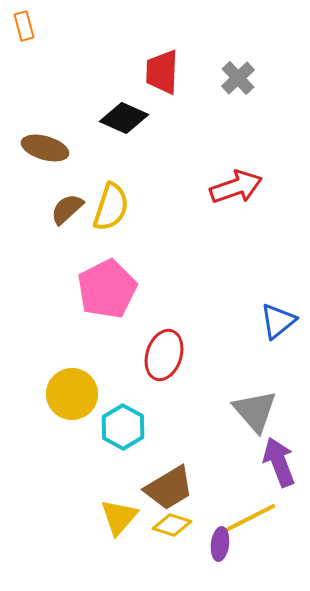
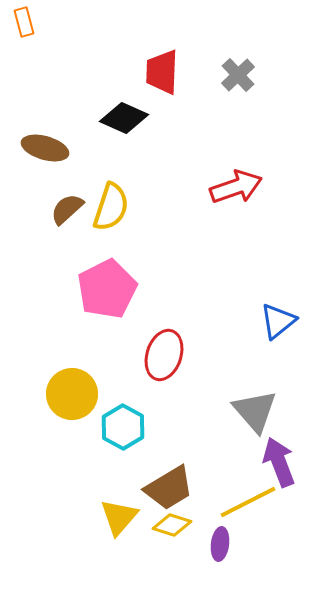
orange rectangle: moved 4 px up
gray cross: moved 3 px up
yellow line: moved 17 px up
